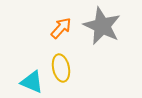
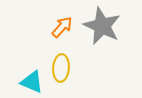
orange arrow: moved 1 px right, 1 px up
yellow ellipse: rotated 16 degrees clockwise
